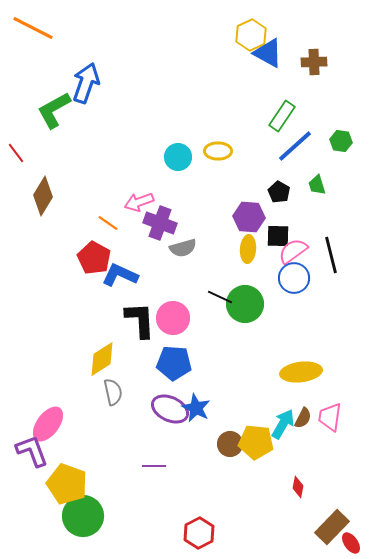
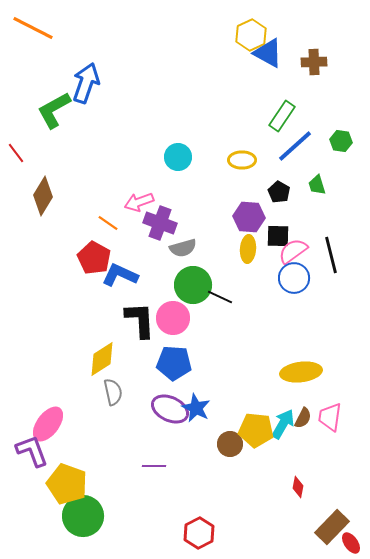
yellow ellipse at (218, 151): moved 24 px right, 9 px down
green circle at (245, 304): moved 52 px left, 19 px up
yellow pentagon at (256, 442): moved 12 px up
